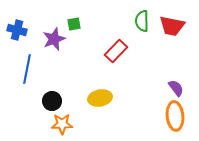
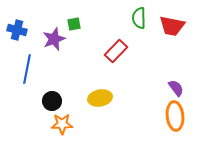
green semicircle: moved 3 px left, 3 px up
